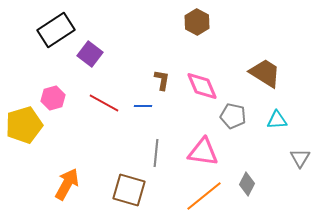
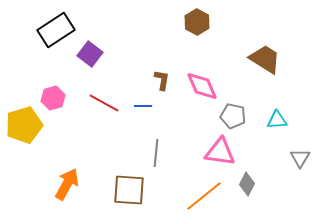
brown trapezoid: moved 14 px up
pink triangle: moved 17 px right
brown square: rotated 12 degrees counterclockwise
